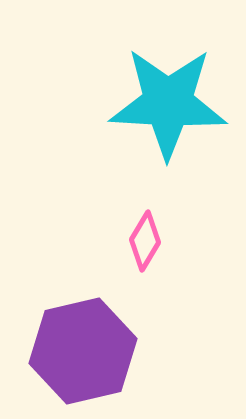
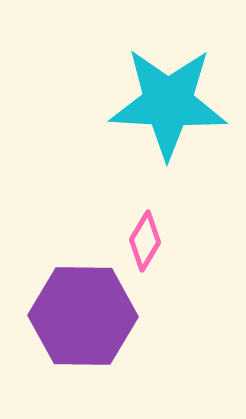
purple hexagon: moved 35 px up; rotated 14 degrees clockwise
